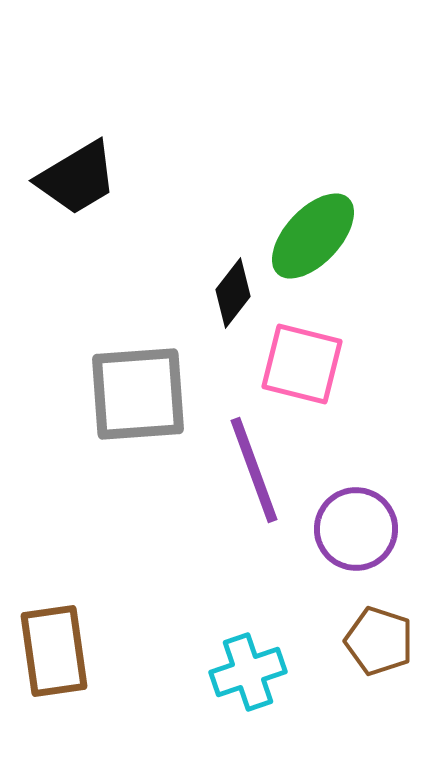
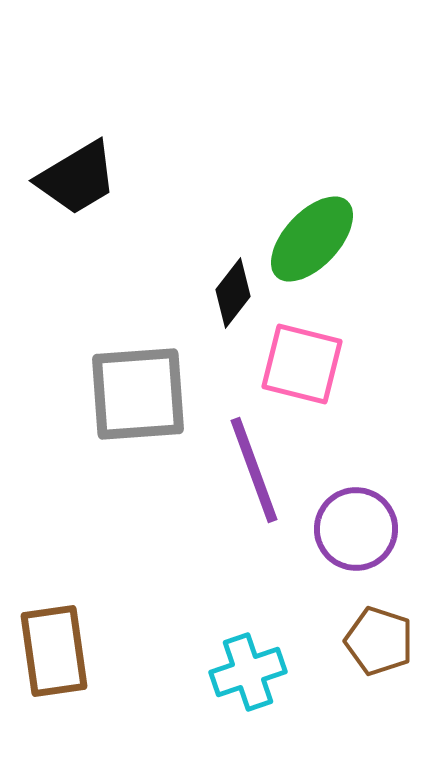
green ellipse: moved 1 px left, 3 px down
